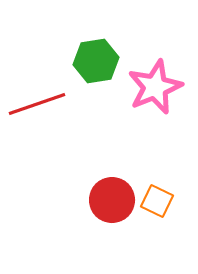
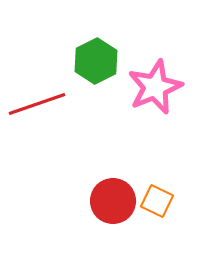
green hexagon: rotated 18 degrees counterclockwise
red circle: moved 1 px right, 1 px down
